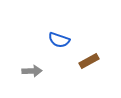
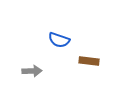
brown rectangle: rotated 36 degrees clockwise
